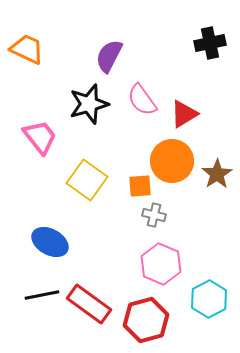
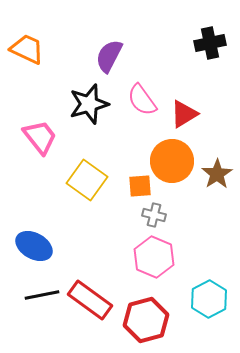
blue ellipse: moved 16 px left, 4 px down
pink hexagon: moved 7 px left, 7 px up
red rectangle: moved 1 px right, 4 px up
